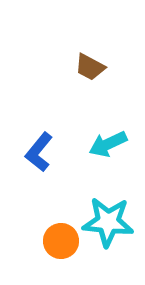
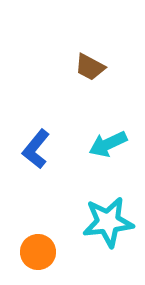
blue L-shape: moved 3 px left, 3 px up
cyan star: rotated 12 degrees counterclockwise
orange circle: moved 23 px left, 11 px down
